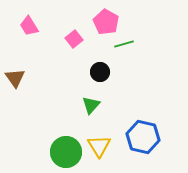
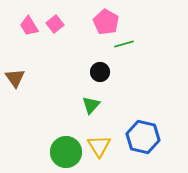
pink square: moved 19 px left, 15 px up
